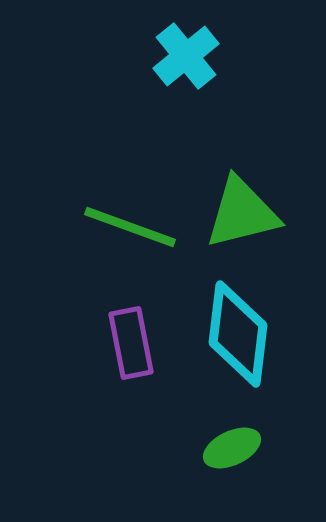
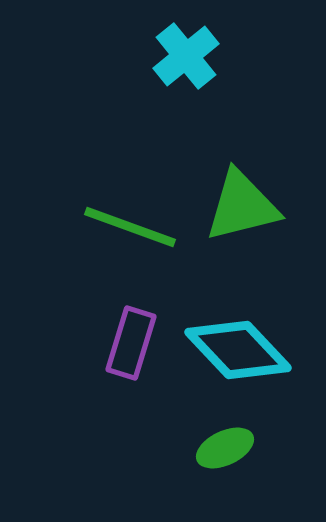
green triangle: moved 7 px up
cyan diamond: moved 16 px down; rotated 50 degrees counterclockwise
purple rectangle: rotated 28 degrees clockwise
green ellipse: moved 7 px left
